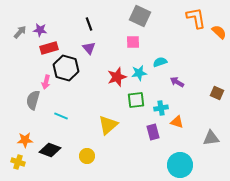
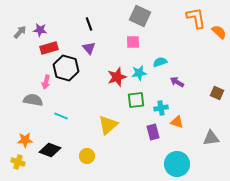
gray semicircle: rotated 84 degrees clockwise
cyan circle: moved 3 px left, 1 px up
